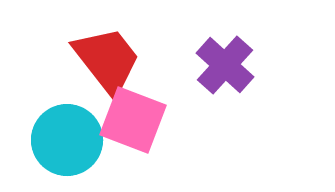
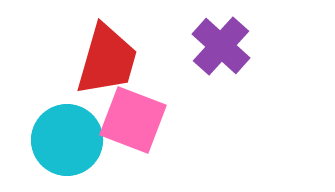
red trapezoid: rotated 54 degrees clockwise
purple cross: moved 4 px left, 19 px up
